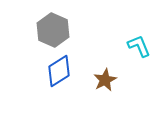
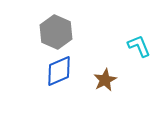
gray hexagon: moved 3 px right, 2 px down
blue diamond: rotated 8 degrees clockwise
